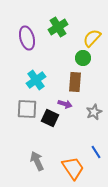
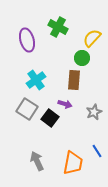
green cross: rotated 30 degrees counterclockwise
purple ellipse: moved 2 px down
green circle: moved 1 px left
brown rectangle: moved 1 px left, 2 px up
gray square: rotated 30 degrees clockwise
black square: rotated 12 degrees clockwise
blue line: moved 1 px right, 1 px up
orange trapezoid: moved 5 px up; rotated 45 degrees clockwise
